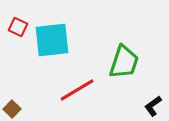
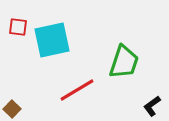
red square: rotated 18 degrees counterclockwise
cyan square: rotated 6 degrees counterclockwise
black L-shape: moved 1 px left
